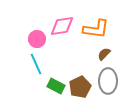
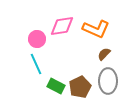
orange L-shape: rotated 16 degrees clockwise
